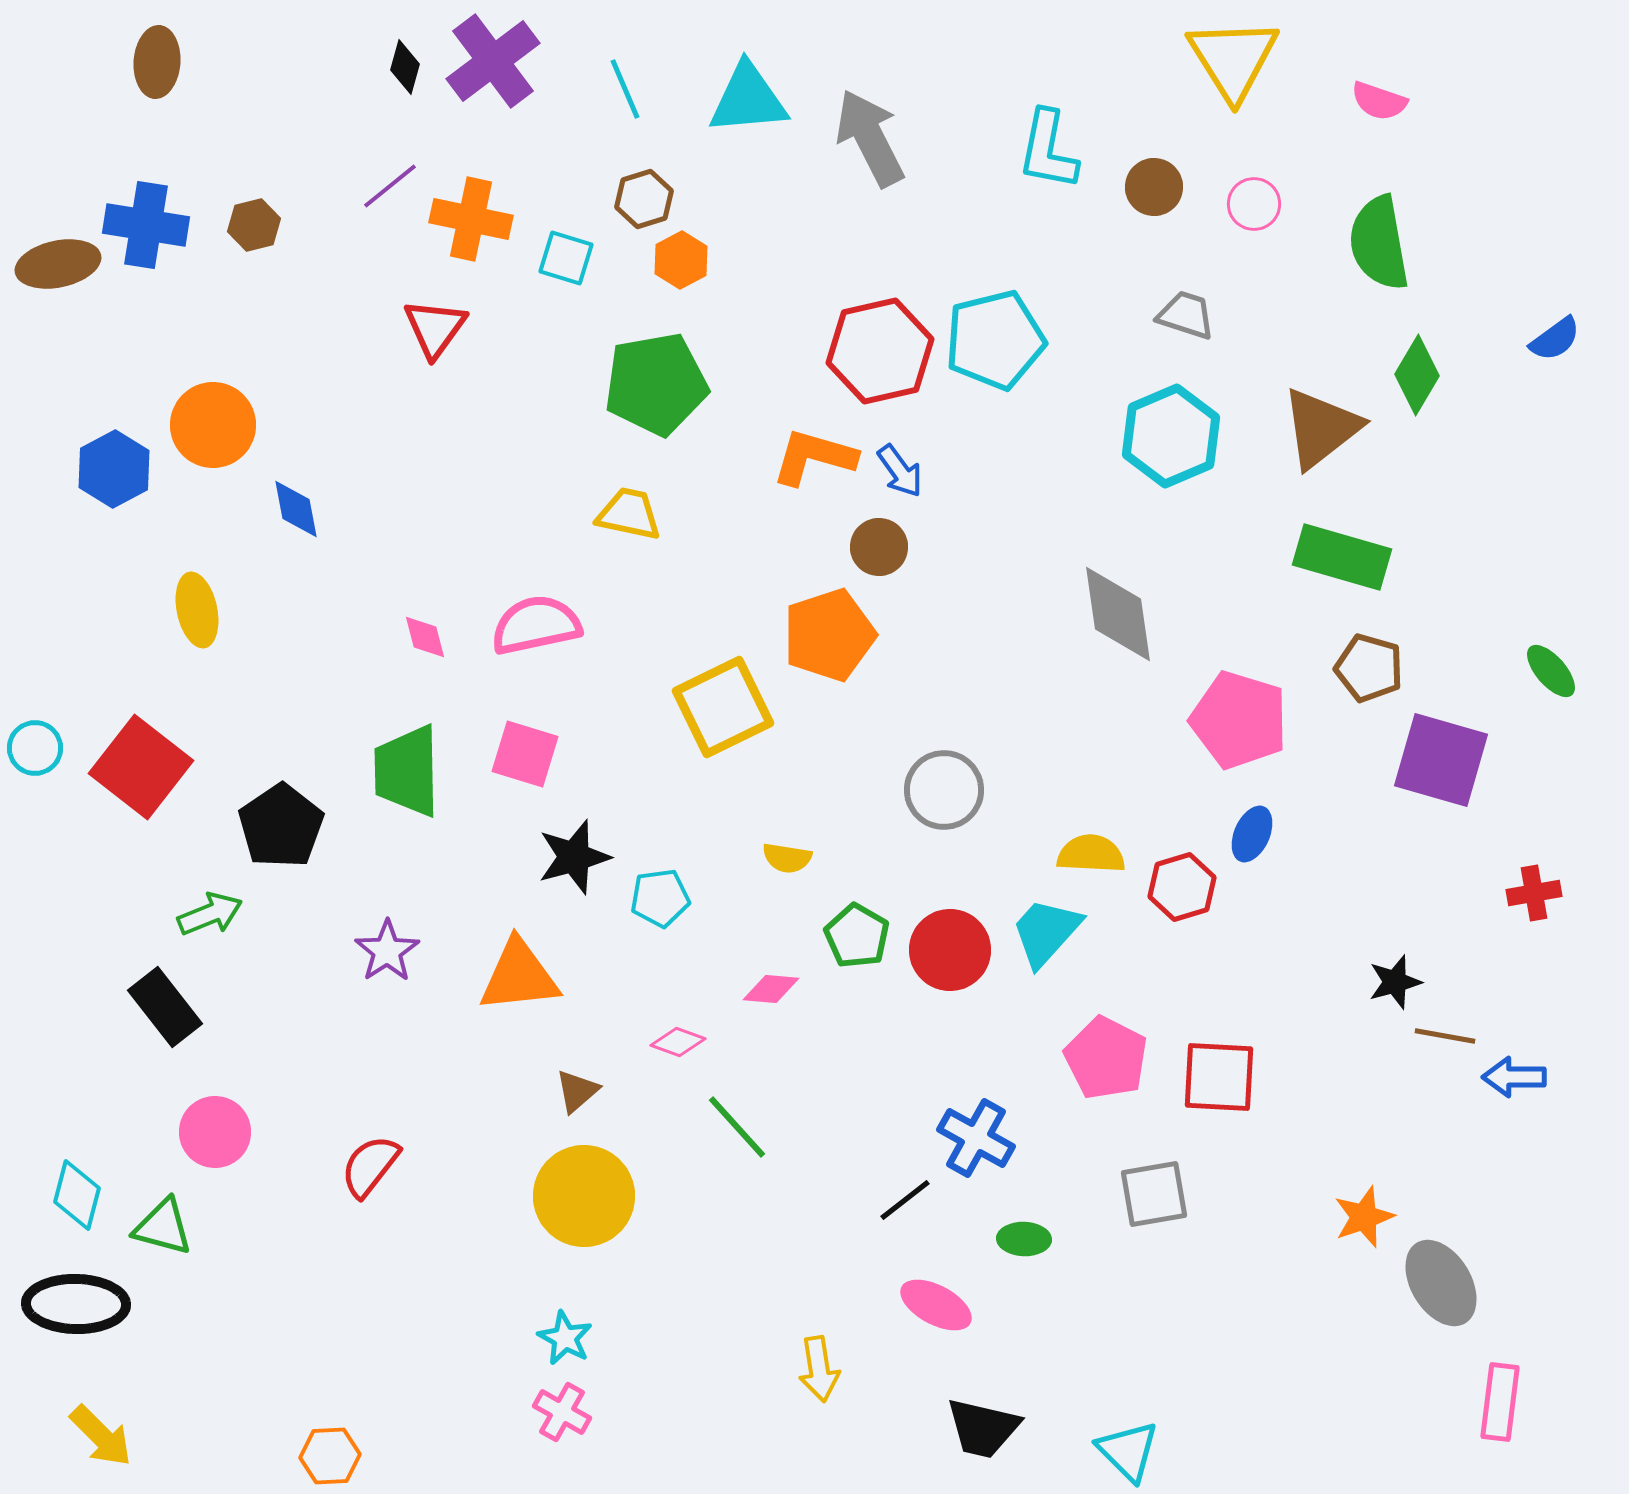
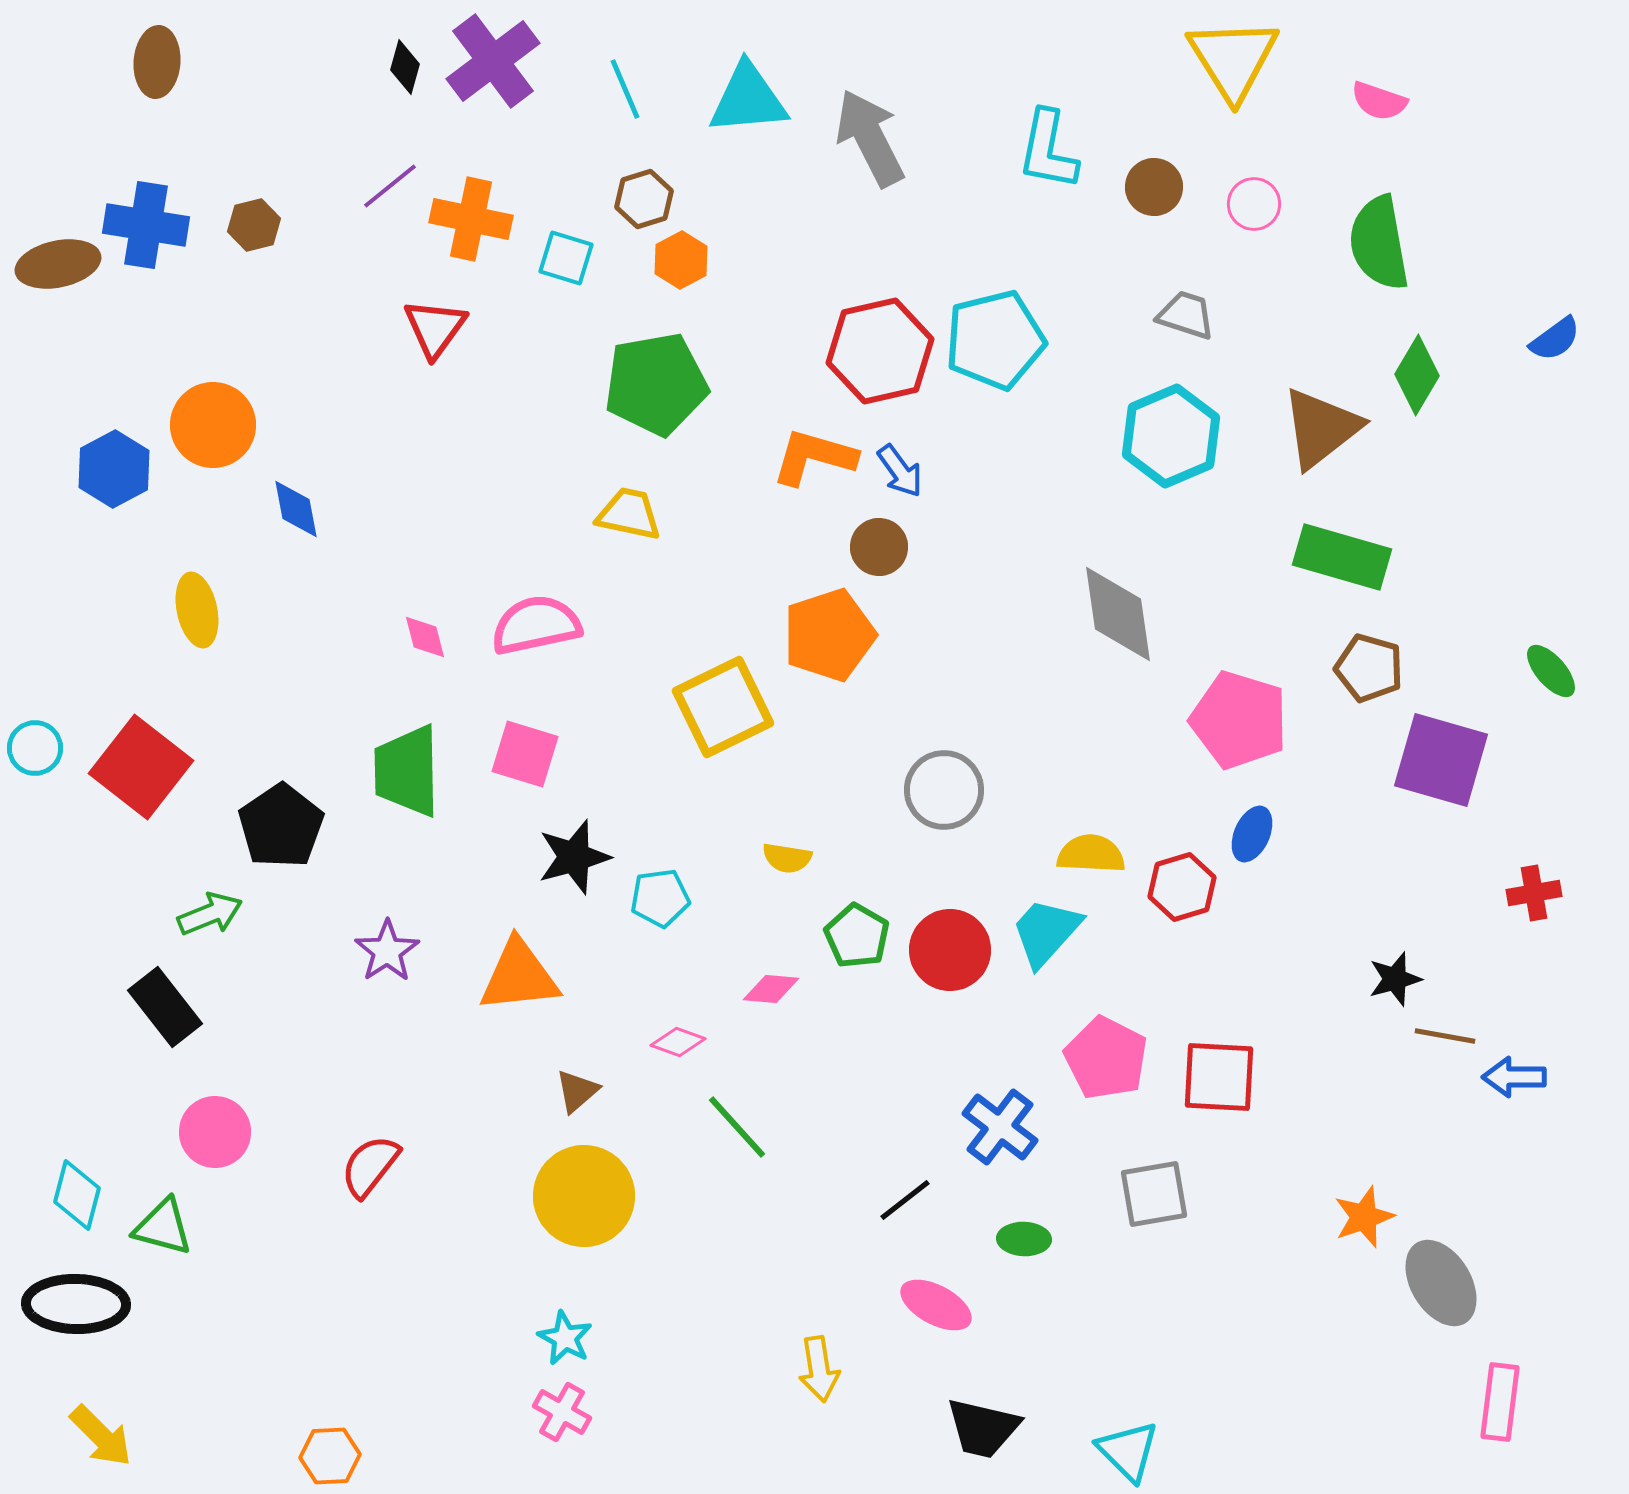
black star at (1395, 982): moved 3 px up
blue cross at (976, 1138): moved 24 px right, 11 px up; rotated 8 degrees clockwise
